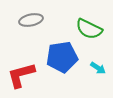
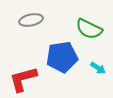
red L-shape: moved 2 px right, 4 px down
